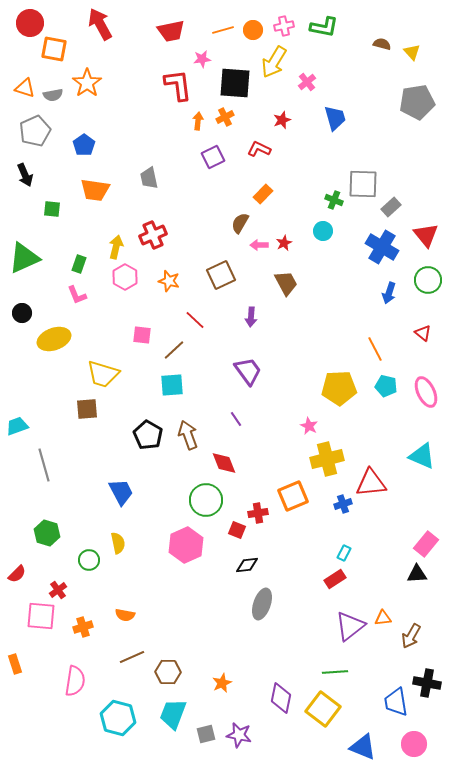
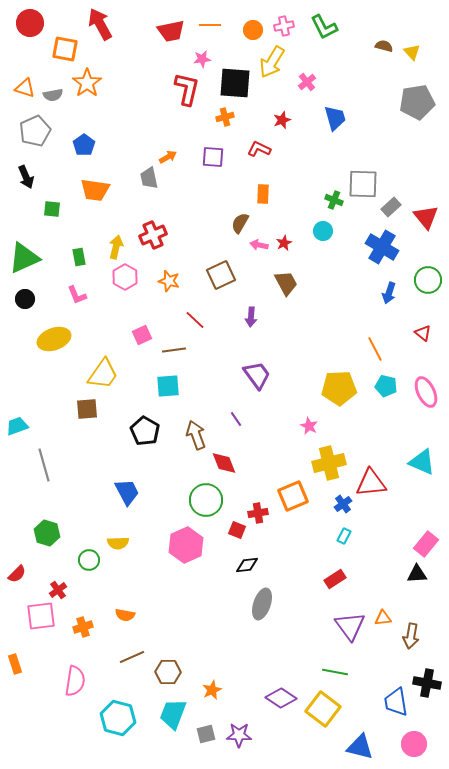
green L-shape at (324, 27): rotated 52 degrees clockwise
orange line at (223, 30): moved 13 px left, 5 px up; rotated 15 degrees clockwise
brown semicircle at (382, 44): moved 2 px right, 2 px down
orange square at (54, 49): moved 11 px right
yellow arrow at (274, 62): moved 2 px left
red L-shape at (178, 85): moved 9 px right, 4 px down; rotated 20 degrees clockwise
orange cross at (225, 117): rotated 12 degrees clockwise
orange arrow at (198, 121): moved 30 px left, 36 px down; rotated 54 degrees clockwise
purple square at (213, 157): rotated 30 degrees clockwise
black arrow at (25, 175): moved 1 px right, 2 px down
orange rectangle at (263, 194): rotated 42 degrees counterclockwise
red triangle at (426, 235): moved 18 px up
pink arrow at (259, 245): rotated 12 degrees clockwise
green rectangle at (79, 264): moved 7 px up; rotated 30 degrees counterclockwise
black circle at (22, 313): moved 3 px right, 14 px up
pink square at (142, 335): rotated 30 degrees counterclockwise
brown line at (174, 350): rotated 35 degrees clockwise
purple trapezoid at (248, 371): moved 9 px right, 4 px down
yellow trapezoid at (103, 374): rotated 72 degrees counterclockwise
cyan square at (172, 385): moved 4 px left, 1 px down
black pentagon at (148, 435): moved 3 px left, 4 px up
brown arrow at (188, 435): moved 8 px right
cyan triangle at (422, 456): moved 6 px down
yellow cross at (327, 459): moved 2 px right, 4 px down
blue trapezoid at (121, 492): moved 6 px right
blue cross at (343, 504): rotated 18 degrees counterclockwise
yellow semicircle at (118, 543): rotated 100 degrees clockwise
cyan rectangle at (344, 553): moved 17 px up
pink square at (41, 616): rotated 12 degrees counterclockwise
purple triangle at (350, 626): rotated 28 degrees counterclockwise
brown arrow at (411, 636): rotated 20 degrees counterclockwise
green line at (335, 672): rotated 15 degrees clockwise
orange star at (222, 683): moved 10 px left, 7 px down
purple diamond at (281, 698): rotated 68 degrees counterclockwise
purple star at (239, 735): rotated 10 degrees counterclockwise
blue triangle at (363, 747): moved 3 px left; rotated 8 degrees counterclockwise
